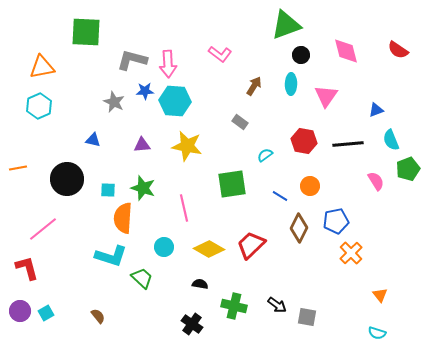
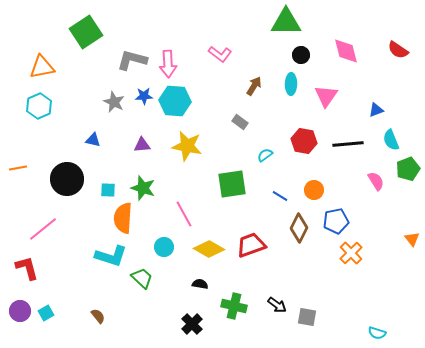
green triangle at (286, 25): moved 3 px up; rotated 20 degrees clockwise
green square at (86, 32): rotated 36 degrees counterclockwise
blue star at (145, 91): moved 1 px left, 5 px down
orange circle at (310, 186): moved 4 px right, 4 px down
pink line at (184, 208): moved 6 px down; rotated 16 degrees counterclockwise
red trapezoid at (251, 245): rotated 24 degrees clockwise
orange triangle at (380, 295): moved 32 px right, 56 px up
black cross at (192, 324): rotated 10 degrees clockwise
